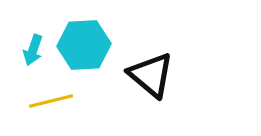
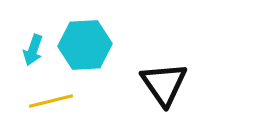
cyan hexagon: moved 1 px right
black triangle: moved 13 px right, 9 px down; rotated 15 degrees clockwise
